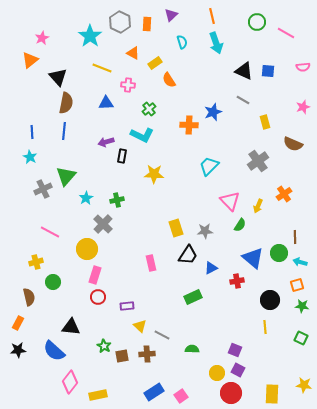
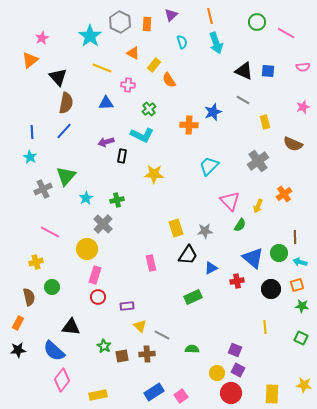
orange line at (212, 16): moved 2 px left
yellow rectangle at (155, 63): moved 1 px left, 2 px down; rotated 16 degrees counterclockwise
blue line at (64, 131): rotated 36 degrees clockwise
green circle at (53, 282): moved 1 px left, 5 px down
black circle at (270, 300): moved 1 px right, 11 px up
pink diamond at (70, 382): moved 8 px left, 2 px up
